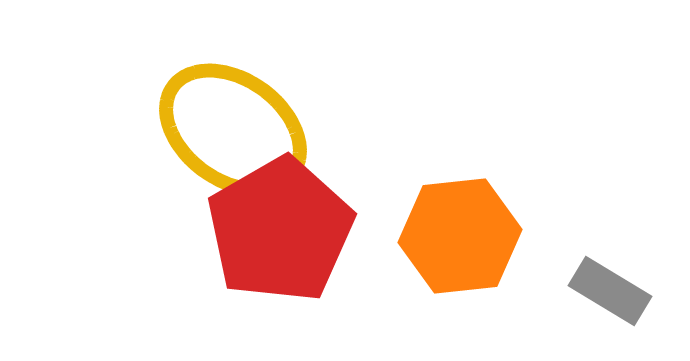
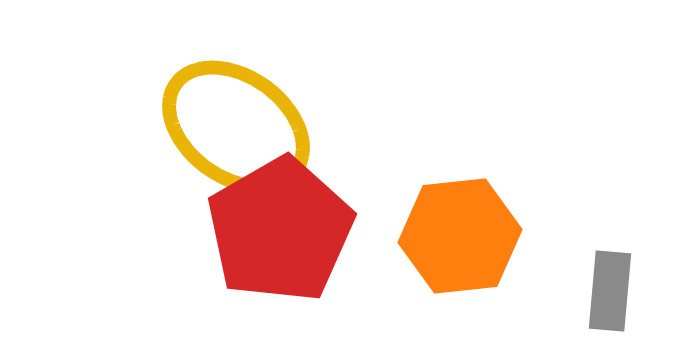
yellow ellipse: moved 3 px right, 3 px up
gray rectangle: rotated 64 degrees clockwise
